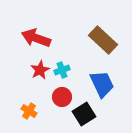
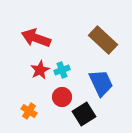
blue trapezoid: moved 1 px left, 1 px up
